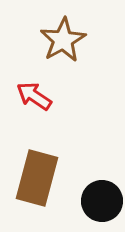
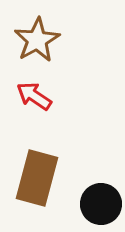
brown star: moved 26 px left
black circle: moved 1 px left, 3 px down
